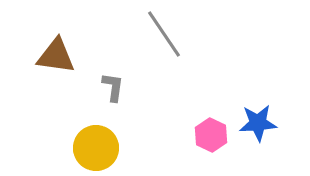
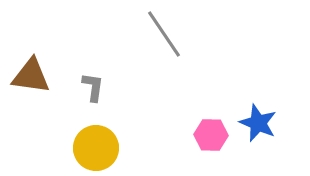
brown triangle: moved 25 px left, 20 px down
gray L-shape: moved 20 px left
blue star: rotated 27 degrees clockwise
pink hexagon: rotated 24 degrees counterclockwise
